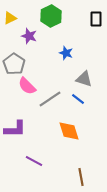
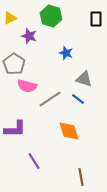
green hexagon: rotated 15 degrees counterclockwise
pink semicircle: rotated 30 degrees counterclockwise
purple line: rotated 30 degrees clockwise
